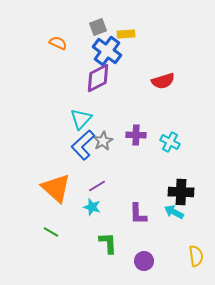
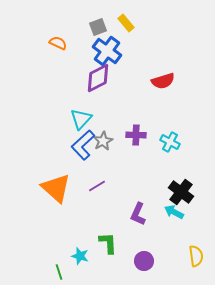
yellow rectangle: moved 11 px up; rotated 54 degrees clockwise
black cross: rotated 35 degrees clockwise
cyan star: moved 12 px left, 49 px down
purple L-shape: rotated 25 degrees clockwise
green line: moved 8 px right, 40 px down; rotated 42 degrees clockwise
